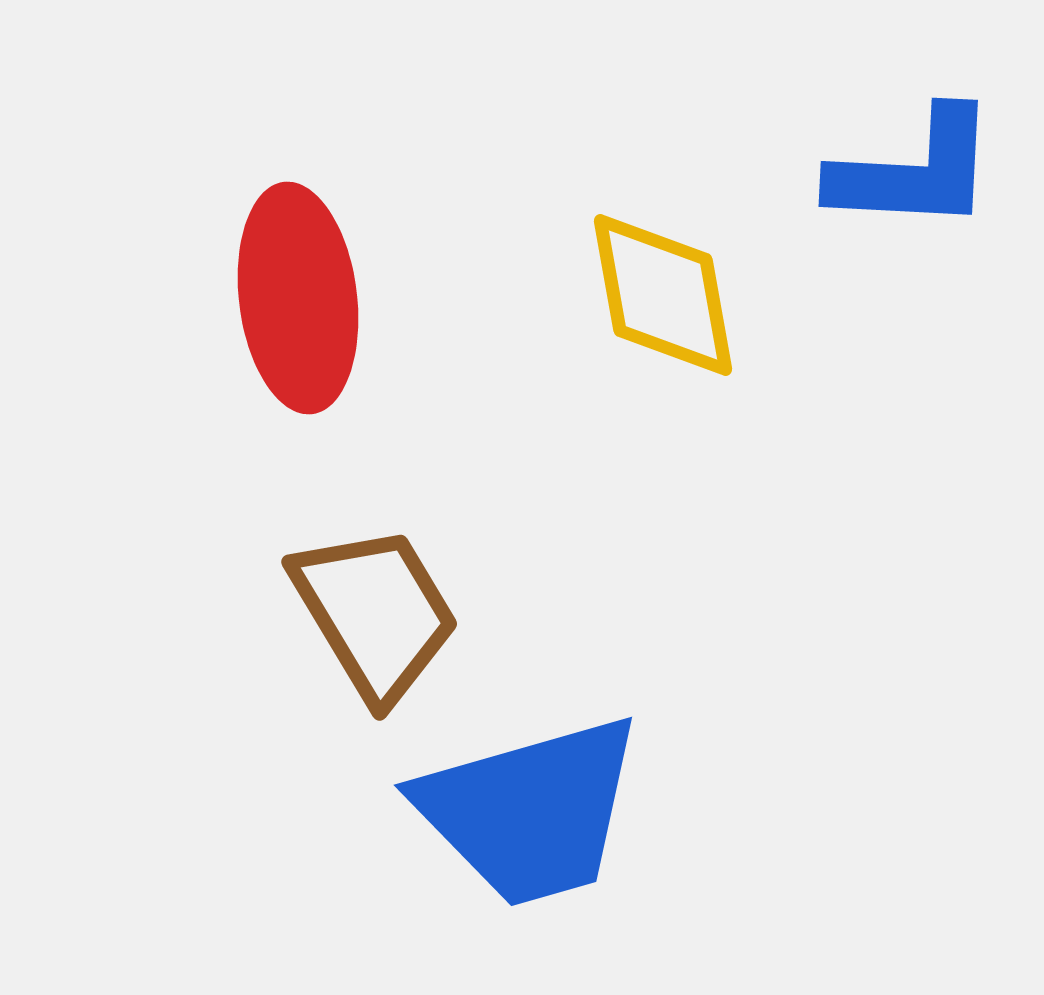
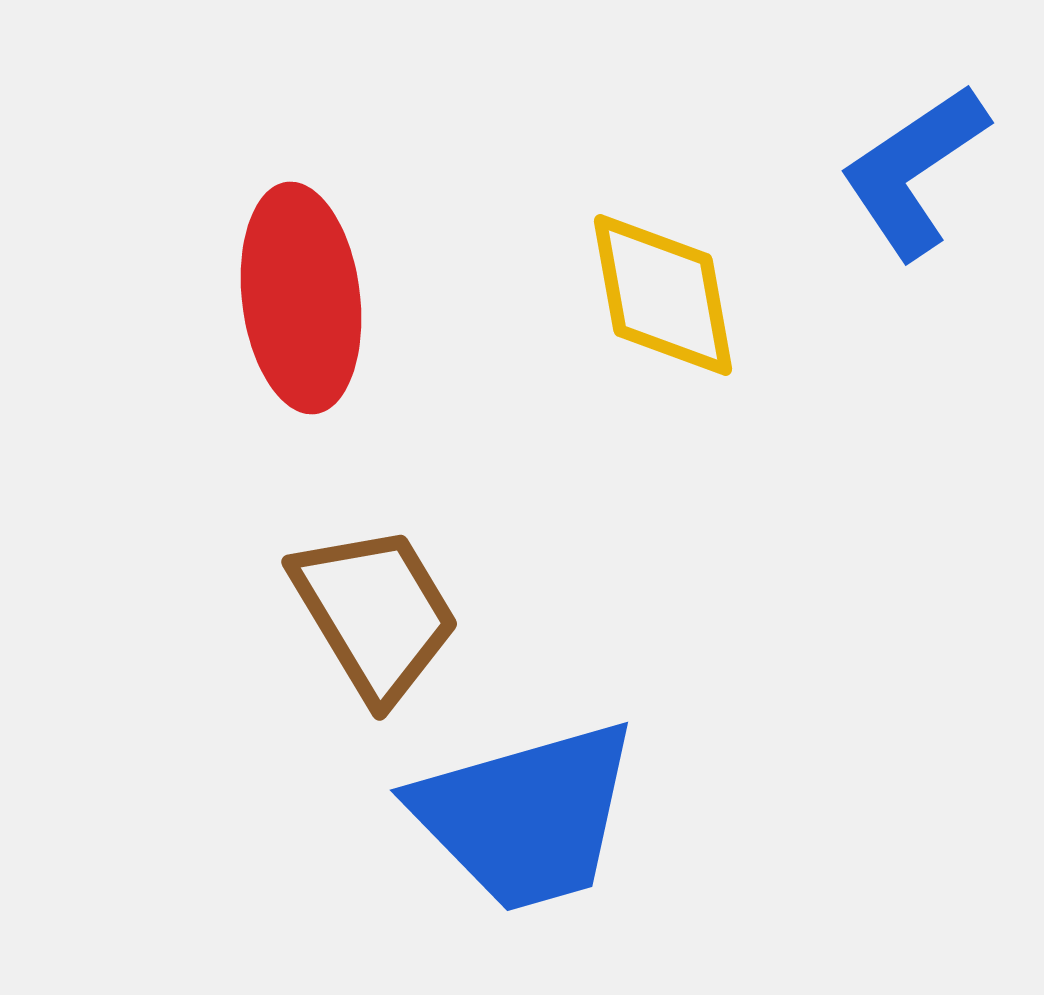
blue L-shape: rotated 143 degrees clockwise
red ellipse: moved 3 px right
blue trapezoid: moved 4 px left, 5 px down
